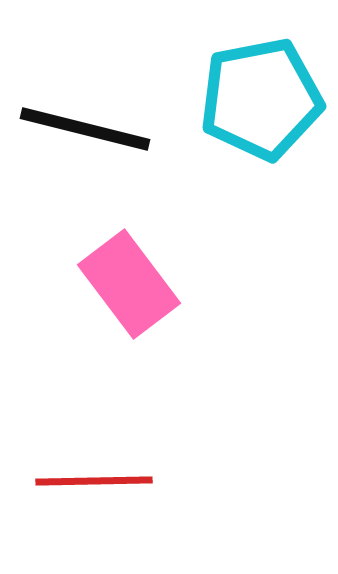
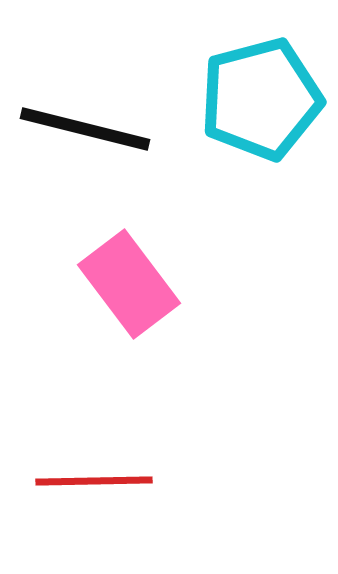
cyan pentagon: rotated 4 degrees counterclockwise
